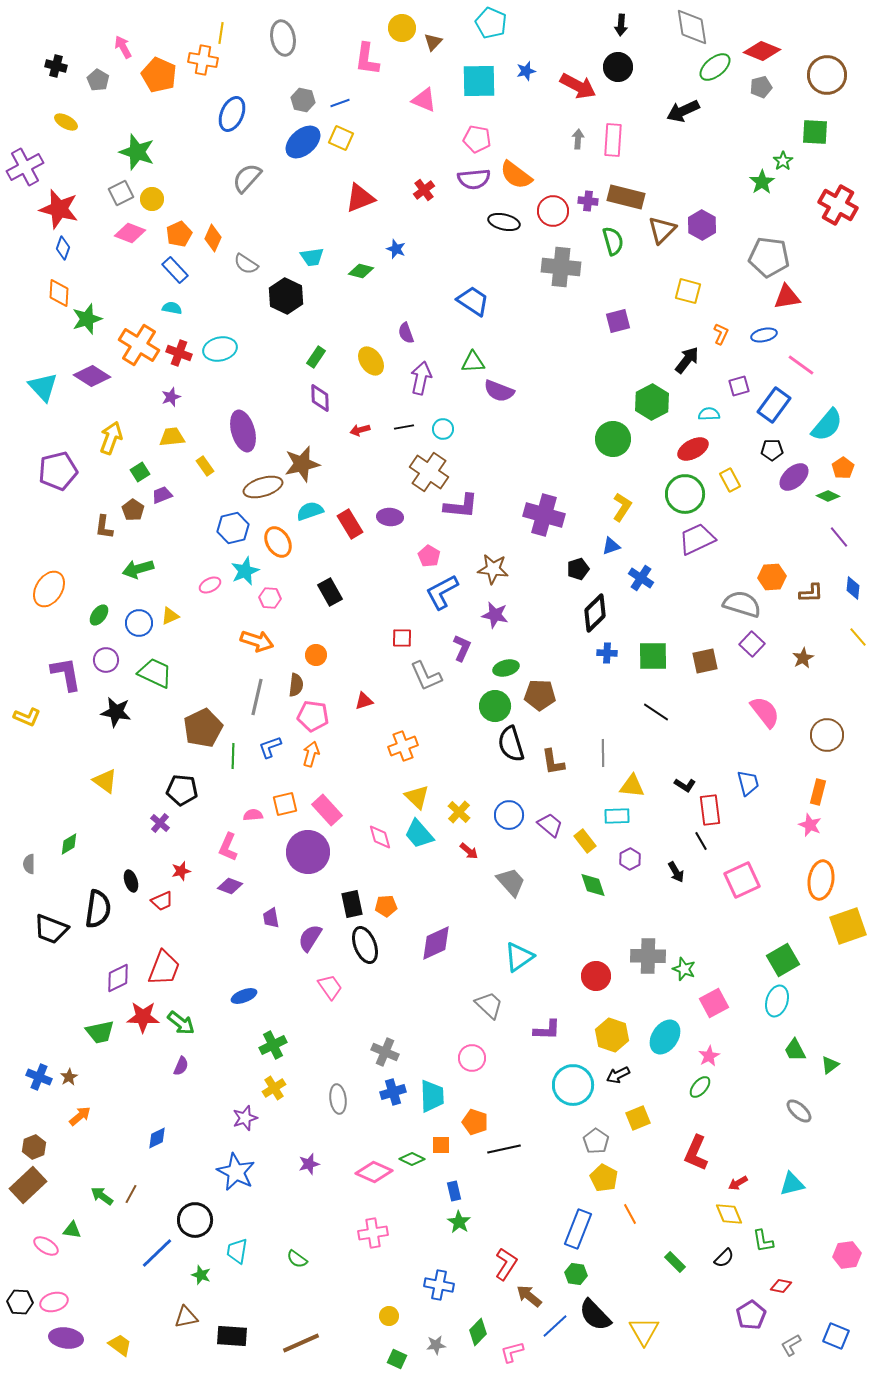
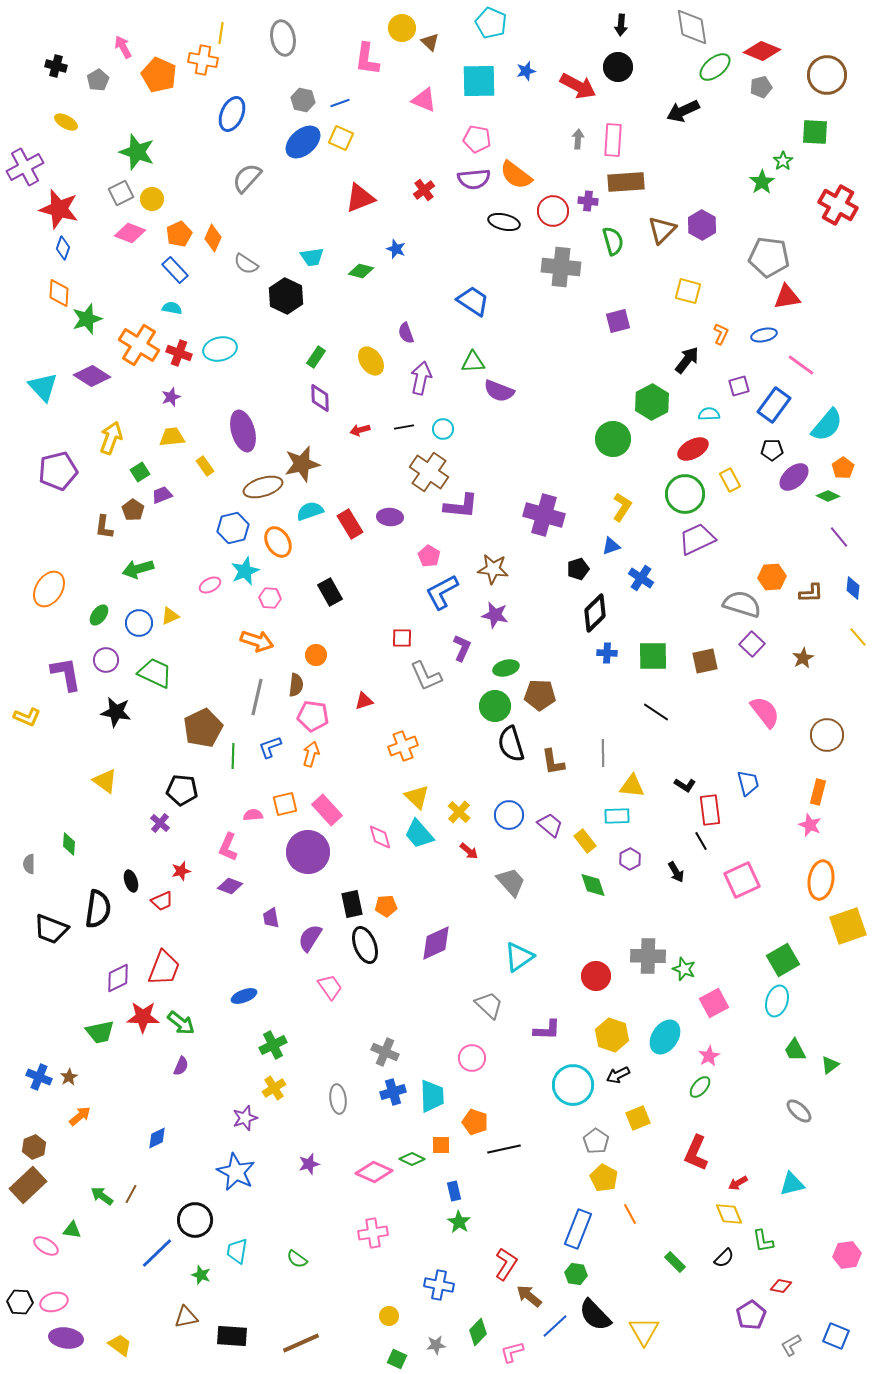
brown triangle at (433, 42): moved 3 px left; rotated 30 degrees counterclockwise
gray pentagon at (98, 80): rotated 10 degrees clockwise
brown rectangle at (626, 197): moved 15 px up; rotated 18 degrees counterclockwise
green diamond at (69, 844): rotated 55 degrees counterclockwise
